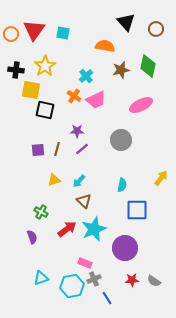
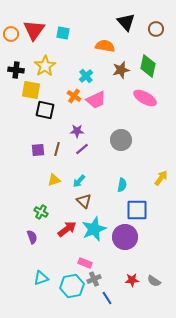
pink ellipse: moved 4 px right, 7 px up; rotated 55 degrees clockwise
purple circle: moved 11 px up
